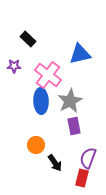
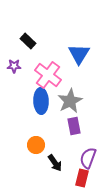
black rectangle: moved 2 px down
blue triangle: moved 1 px left; rotated 45 degrees counterclockwise
